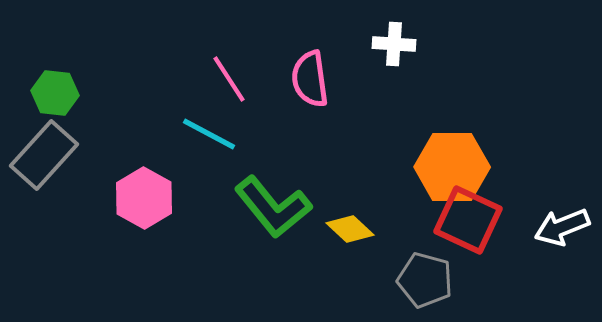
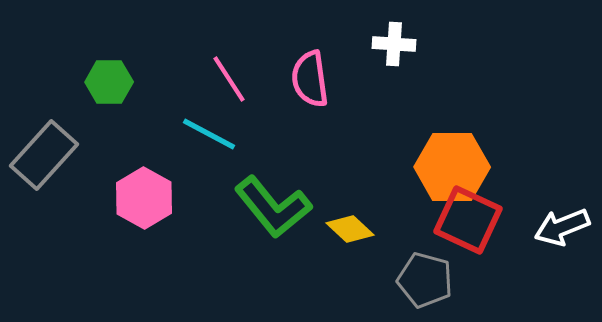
green hexagon: moved 54 px right, 11 px up; rotated 6 degrees counterclockwise
